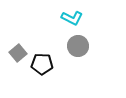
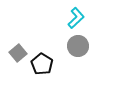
cyan L-shape: moved 4 px right; rotated 70 degrees counterclockwise
black pentagon: rotated 30 degrees clockwise
